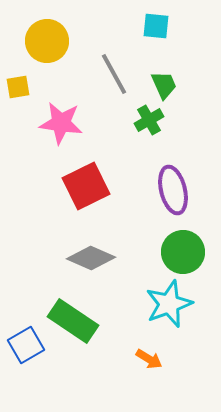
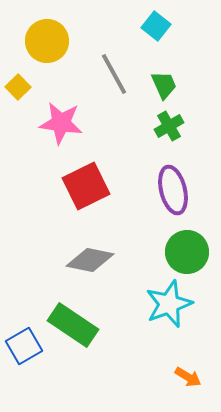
cyan square: rotated 32 degrees clockwise
yellow square: rotated 35 degrees counterclockwise
green cross: moved 20 px right, 6 px down
green circle: moved 4 px right
gray diamond: moved 1 px left, 2 px down; rotated 12 degrees counterclockwise
green rectangle: moved 4 px down
blue square: moved 2 px left, 1 px down
orange arrow: moved 39 px right, 18 px down
